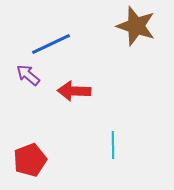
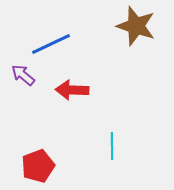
purple arrow: moved 5 px left
red arrow: moved 2 px left, 1 px up
cyan line: moved 1 px left, 1 px down
red pentagon: moved 8 px right, 6 px down
